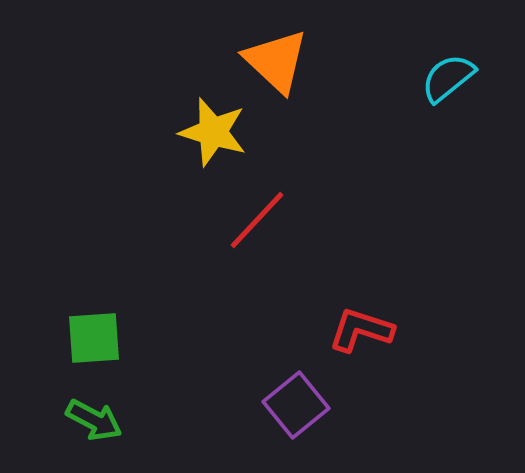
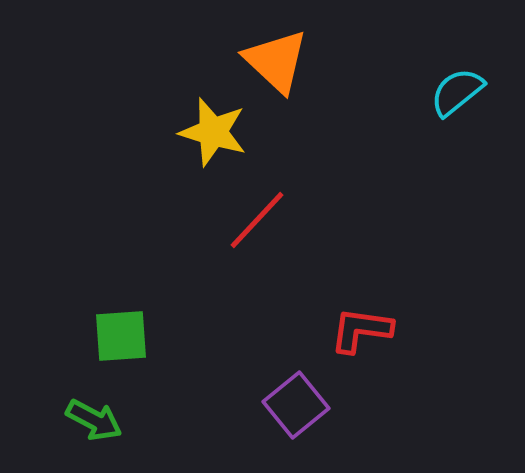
cyan semicircle: moved 9 px right, 14 px down
red L-shape: rotated 10 degrees counterclockwise
green square: moved 27 px right, 2 px up
